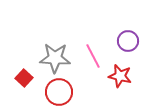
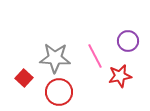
pink line: moved 2 px right
red star: rotated 25 degrees counterclockwise
